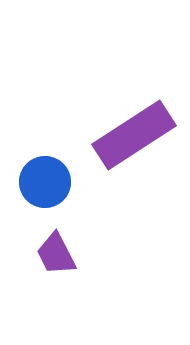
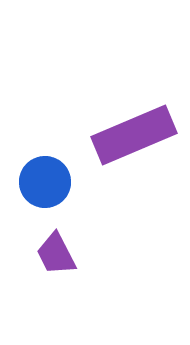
purple rectangle: rotated 10 degrees clockwise
